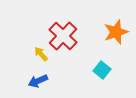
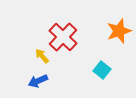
orange star: moved 3 px right, 1 px up
red cross: moved 1 px down
yellow arrow: moved 1 px right, 2 px down
